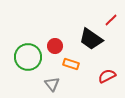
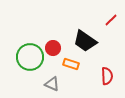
black trapezoid: moved 6 px left, 2 px down
red circle: moved 2 px left, 2 px down
green circle: moved 2 px right
red semicircle: rotated 114 degrees clockwise
gray triangle: rotated 28 degrees counterclockwise
